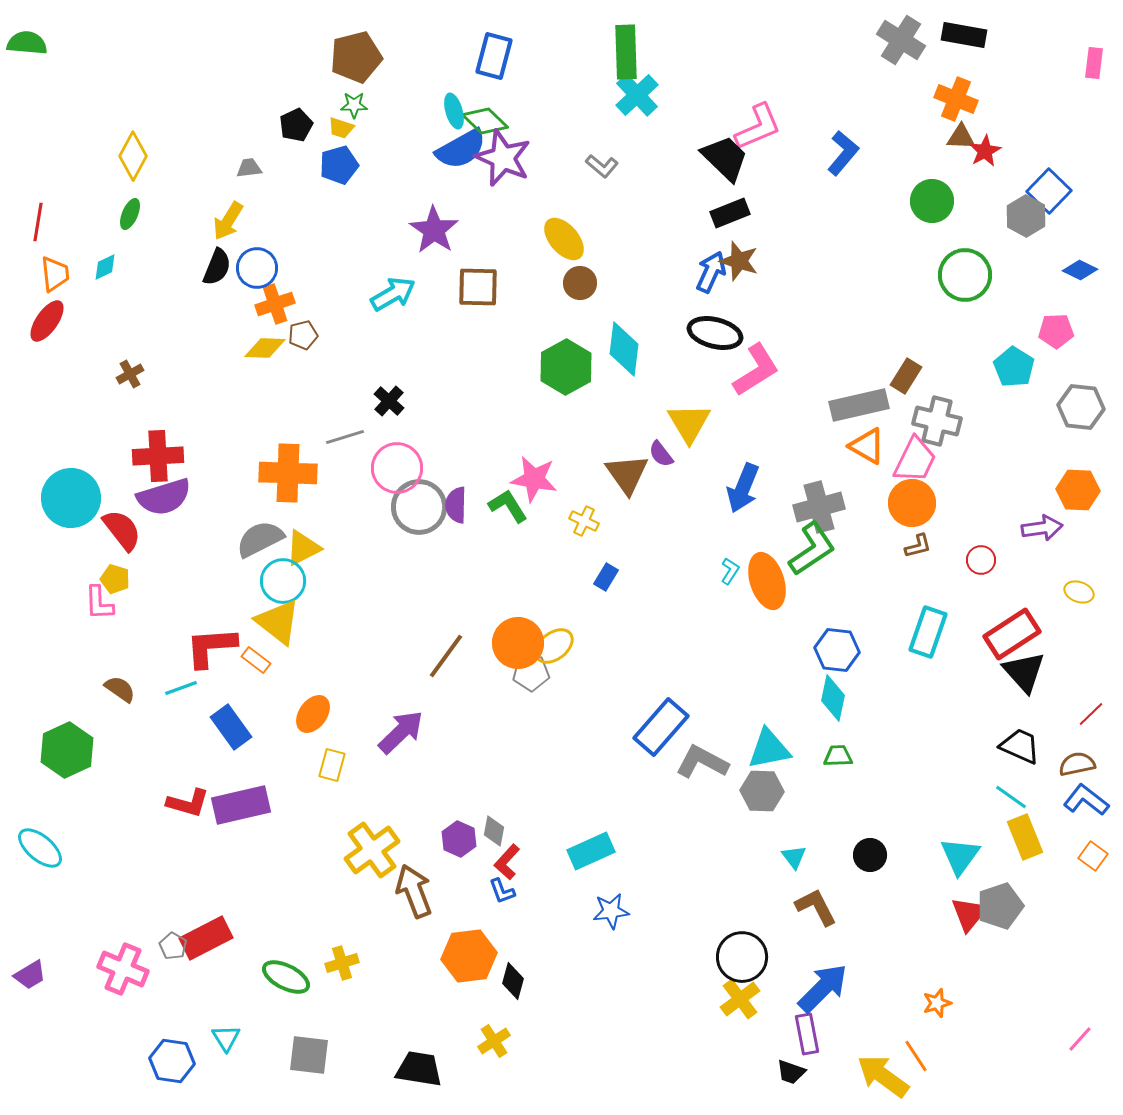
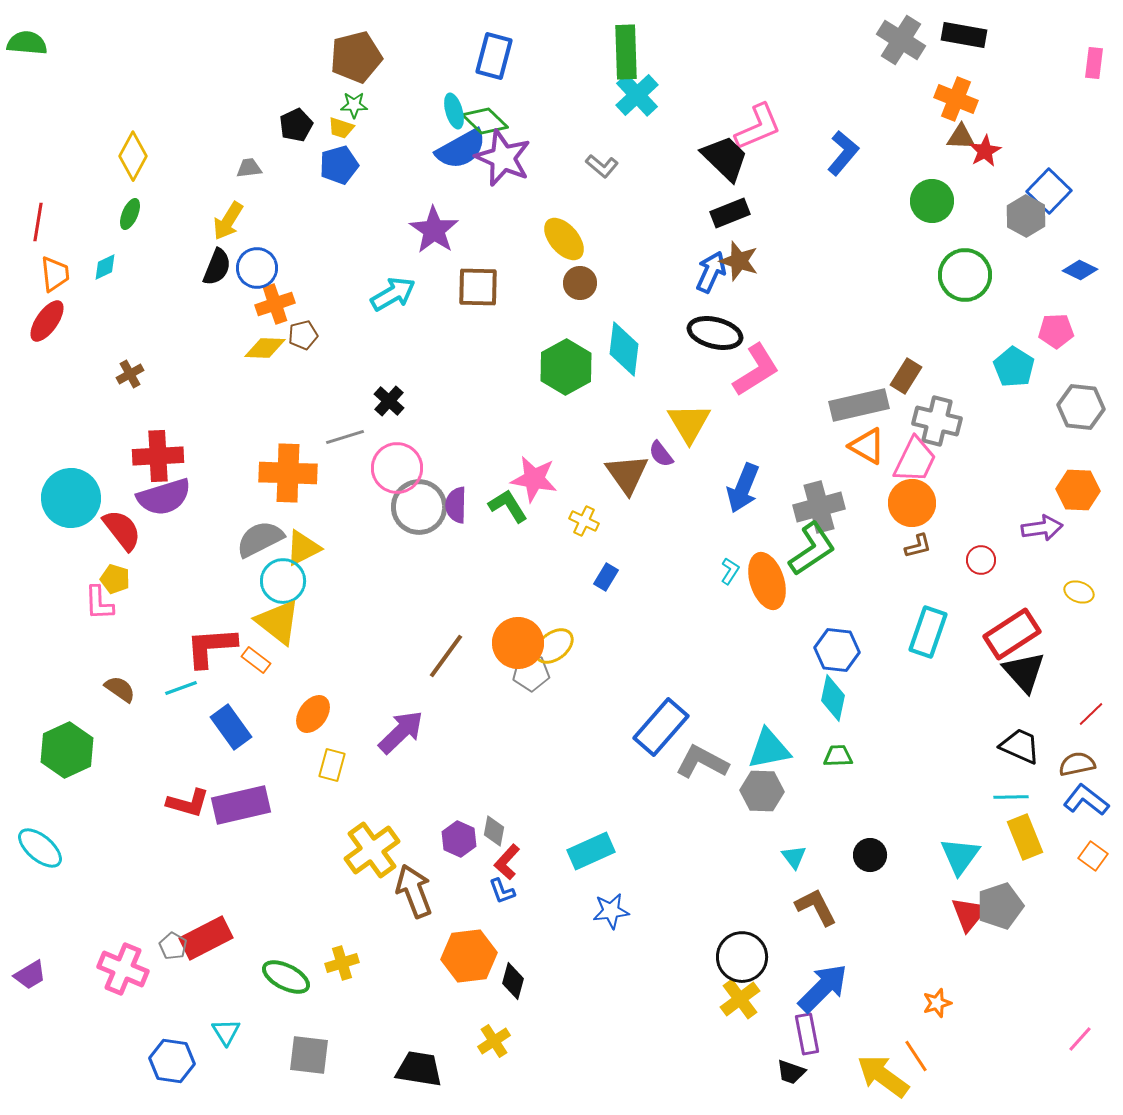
cyan line at (1011, 797): rotated 36 degrees counterclockwise
cyan triangle at (226, 1038): moved 6 px up
